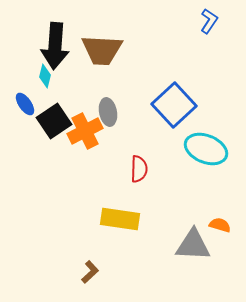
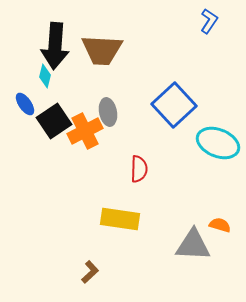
cyan ellipse: moved 12 px right, 6 px up
